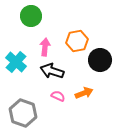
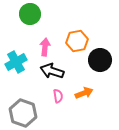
green circle: moved 1 px left, 2 px up
cyan cross: rotated 20 degrees clockwise
pink semicircle: rotated 56 degrees clockwise
